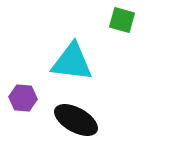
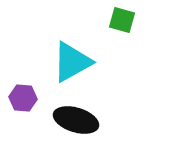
cyan triangle: rotated 36 degrees counterclockwise
black ellipse: rotated 12 degrees counterclockwise
